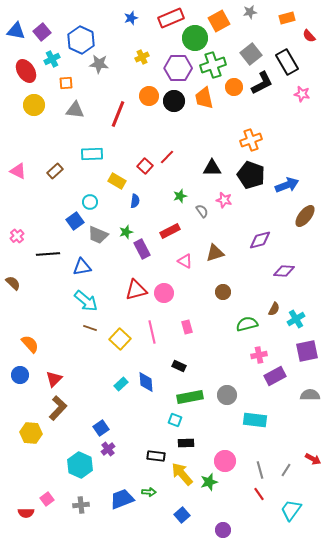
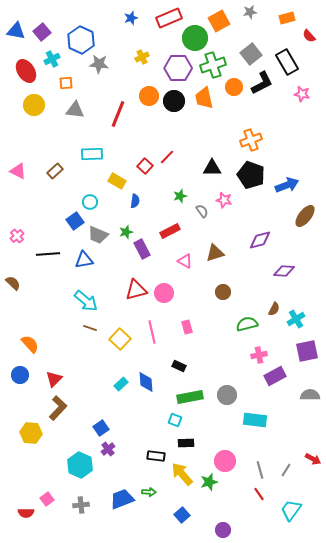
red rectangle at (171, 18): moved 2 px left
blue triangle at (82, 267): moved 2 px right, 7 px up
